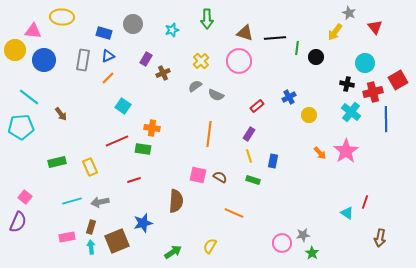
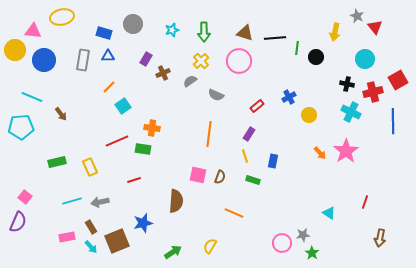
gray star at (349, 13): moved 8 px right, 3 px down
yellow ellipse at (62, 17): rotated 15 degrees counterclockwise
green arrow at (207, 19): moved 3 px left, 13 px down
yellow arrow at (335, 32): rotated 24 degrees counterclockwise
blue triangle at (108, 56): rotated 24 degrees clockwise
cyan circle at (365, 63): moved 4 px up
orange line at (108, 78): moved 1 px right, 9 px down
gray semicircle at (195, 86): moved 5 px left, 5 px up
cyan line at (29, 97): moved 3 px right; rotated 15 degrees counterclockwise
cyan square at (123, 106): rotated 21 degrees clockwise
cyan cross at (351, 112): rotated 12 degrees counterclockwise
blue line at (386, 119): moved 7 px right, 2 px down
yellow line at (249, 156): moved 4 px left
brown semicircle at (220, 177): rotated 80 degrees clockwise
cyan triangle at (347, 213): moved 18 px left
brown rectangle at (91, 227): rotated 48 degrees counterclockwise
cyan arrow at (91, 247): rotated 144 degrees clockwise
